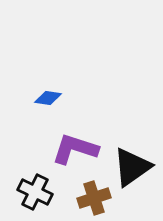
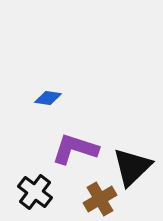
black triangle: rotated 9 degrees counterclockwise
black cross: rotated 12 degrees clockwise
brown cross: moved 6 px right, 1 px down; rotated 12 degrees counterclockwise
